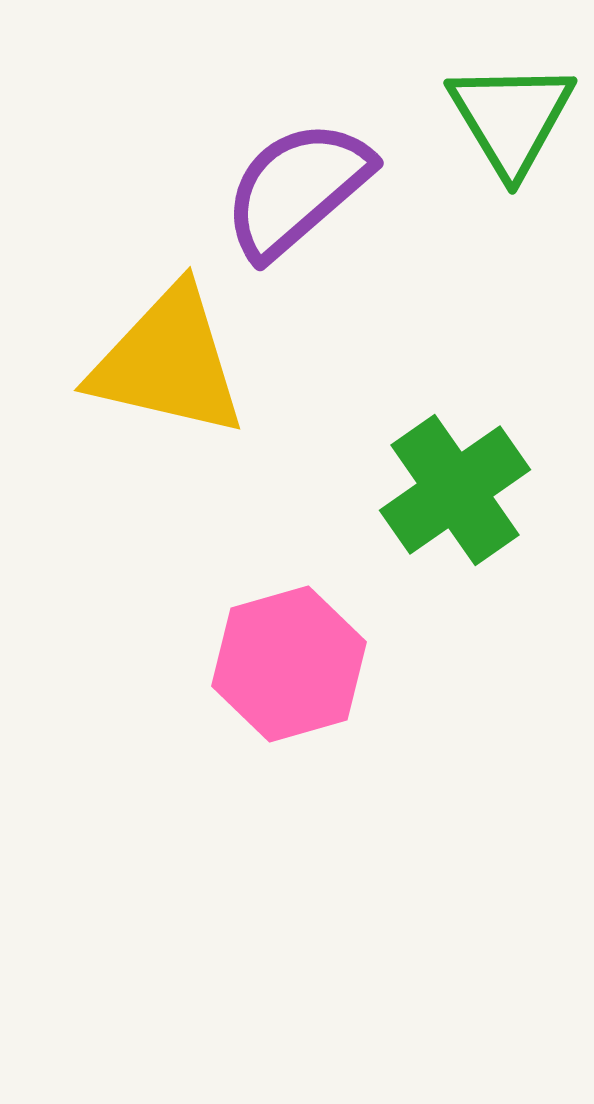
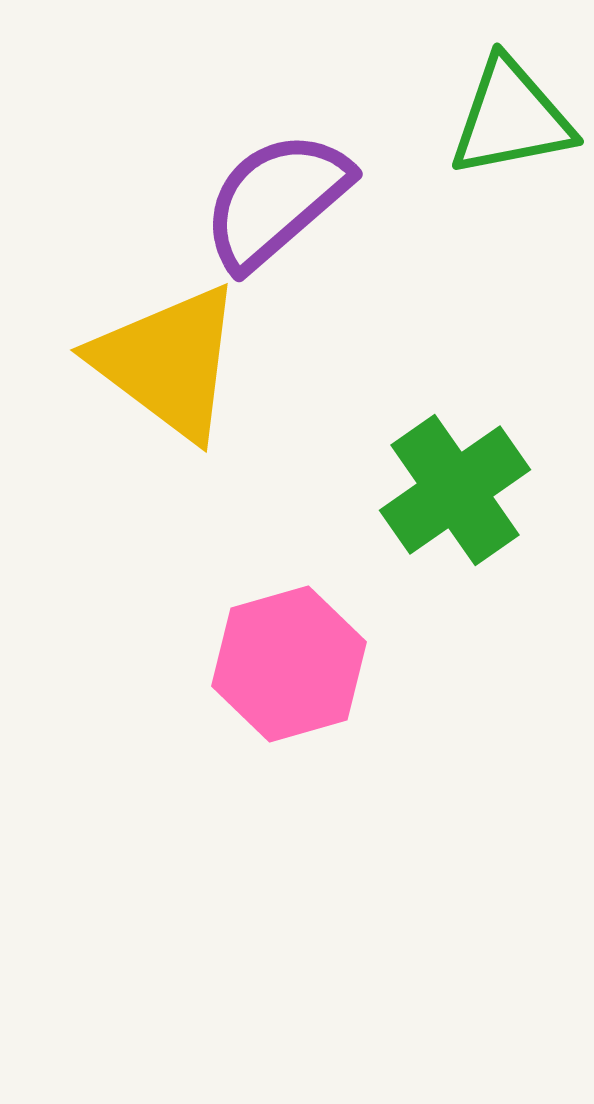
green triangle: rotated 50 degrees clockwise
purple semicircle: moved 21 px left, 11 px down
yellow triangle: rotated 24 degrees clockwise
